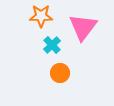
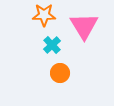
orange star: moved 3 px right, 1 px up
pink triangle: moved 1 px right, 1 px up; rotated 8 degrees counterclockwise
